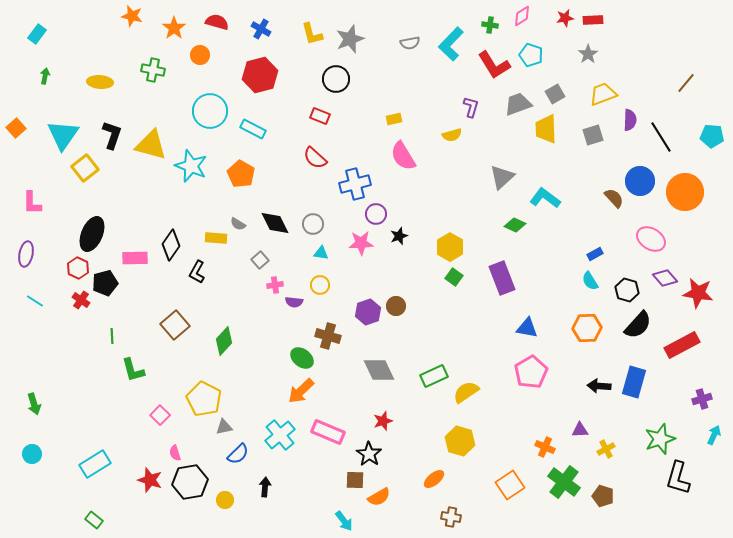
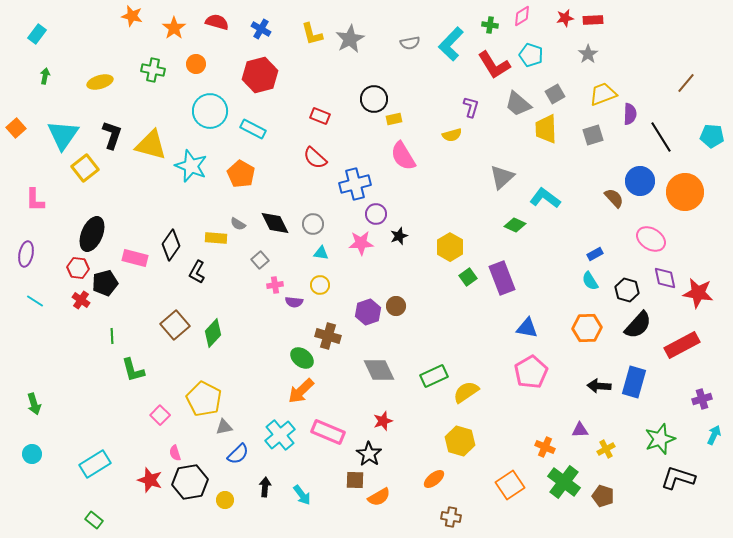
gray star at (350, 39): rotated 8 degrees counterclockwise
orange circle at (200, 55): moved 4 px left, 9 px down
black circle at (336, 79): moved 38 px right, 20 px down
yellow ellipse at (100, 82): rotated 20 degrees counterclockwise
gray trapezoid at (518, 104): rotated 120 degrees counterclockwise
purple semicircle at (630, 120): moved 6 px up
pink L-shape at (32, 203): moved 3 px right, 3 px up
pink rectangle at (135, 258): rotated 15 degrees clockwise
red hexagon at (78, 268): rotated 20 degrees counterclockwise
green square at (454, 277): moved 14 px right; rotated 18 degrees clockwise
purple diamond at (665, 278): rotated 30 degrees clockwise
green diamond at (224, 341): moved 11 px left, 8 px up
black L-shape at (678, 478): rotated 92 degrees clockwise
cyan arrow at (344, 521): moved 42 px left, 26 px up
